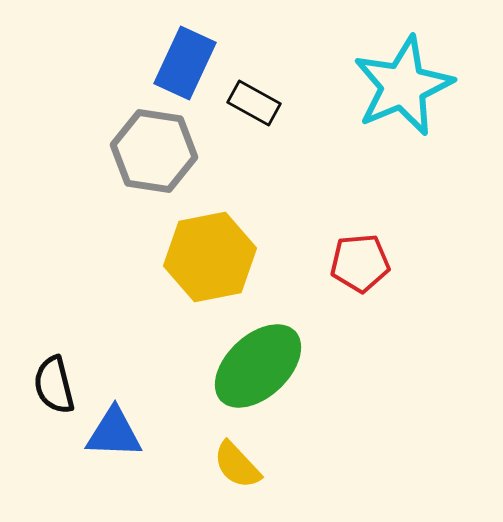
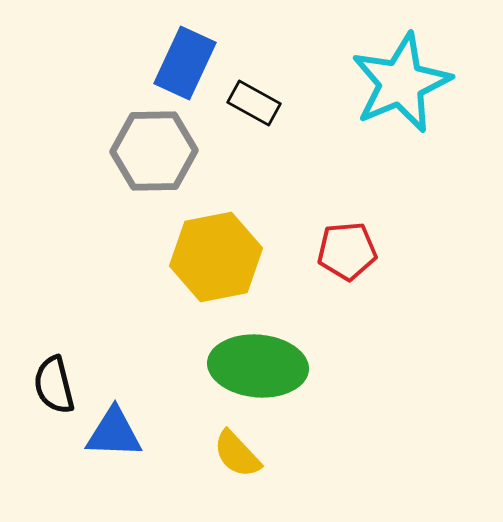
cyan star: moved 2 px left, 3 px up
gray hexagon: rotated 10 degrees counterclockwise
yellow hexagon: moved 6 px right
red pentagon: moved 13 px left, 12 px up
green ellipse: rotated 48 degrees clockwise
yellow semicircle: moved 11 px up
